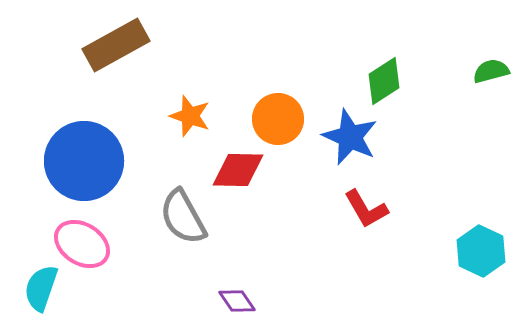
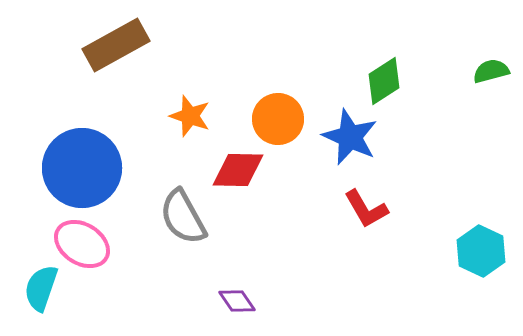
blue circle: moved 2 px left, 7 px down
